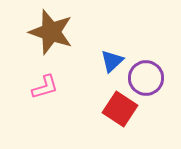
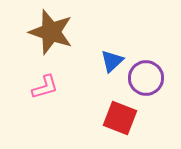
red square: moved 9 px down; rotated 12 degrees counterclockwise
